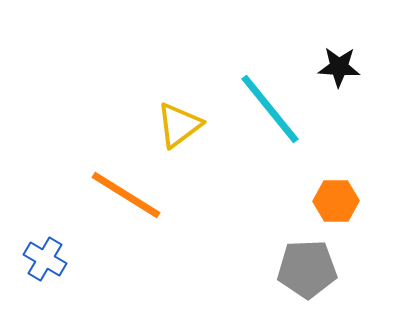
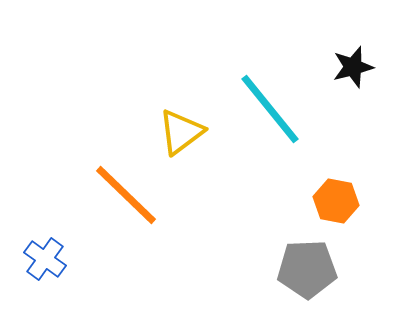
black star: moved 14 px right; rotated 18 degrees counterclockwise
yellow triangle: moved 2 px right, 7 px down
orange line: rotated 12 degrees clockwise
orange hexagon: rotated 12 degrees clockwise
blue cross: rotated 6 degrees clockwise
